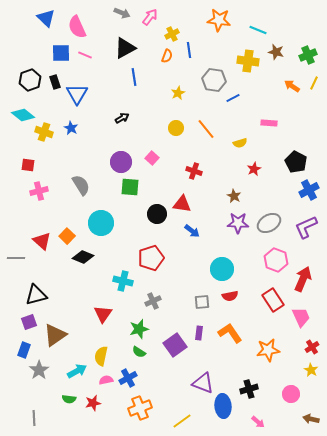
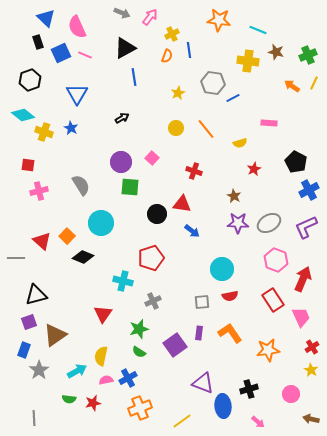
blue square at (61, 53): rotated 24 degrees counterclockwise
gray hexagon at (214, 80): moved 1 px left, 3 px down
black rectangle at (55, 82): moved 17 px left, 40 px up
